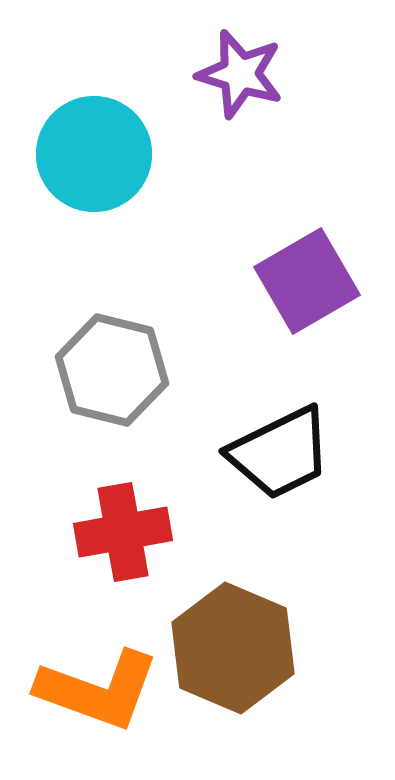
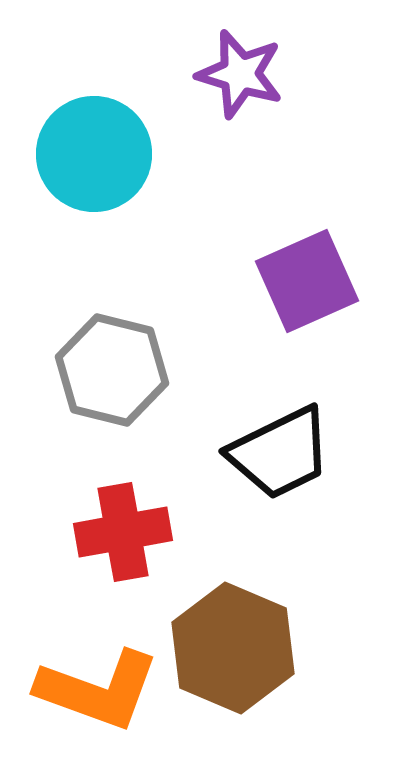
purple square: rotated 6 degrees clockwise
